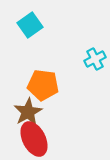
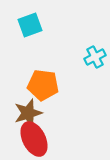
cyan square: rotated 15 degrees clockwise
cyan cross: moved 2 px up
brown star: moved 1 px down; rotated 12 degrees clockwise
